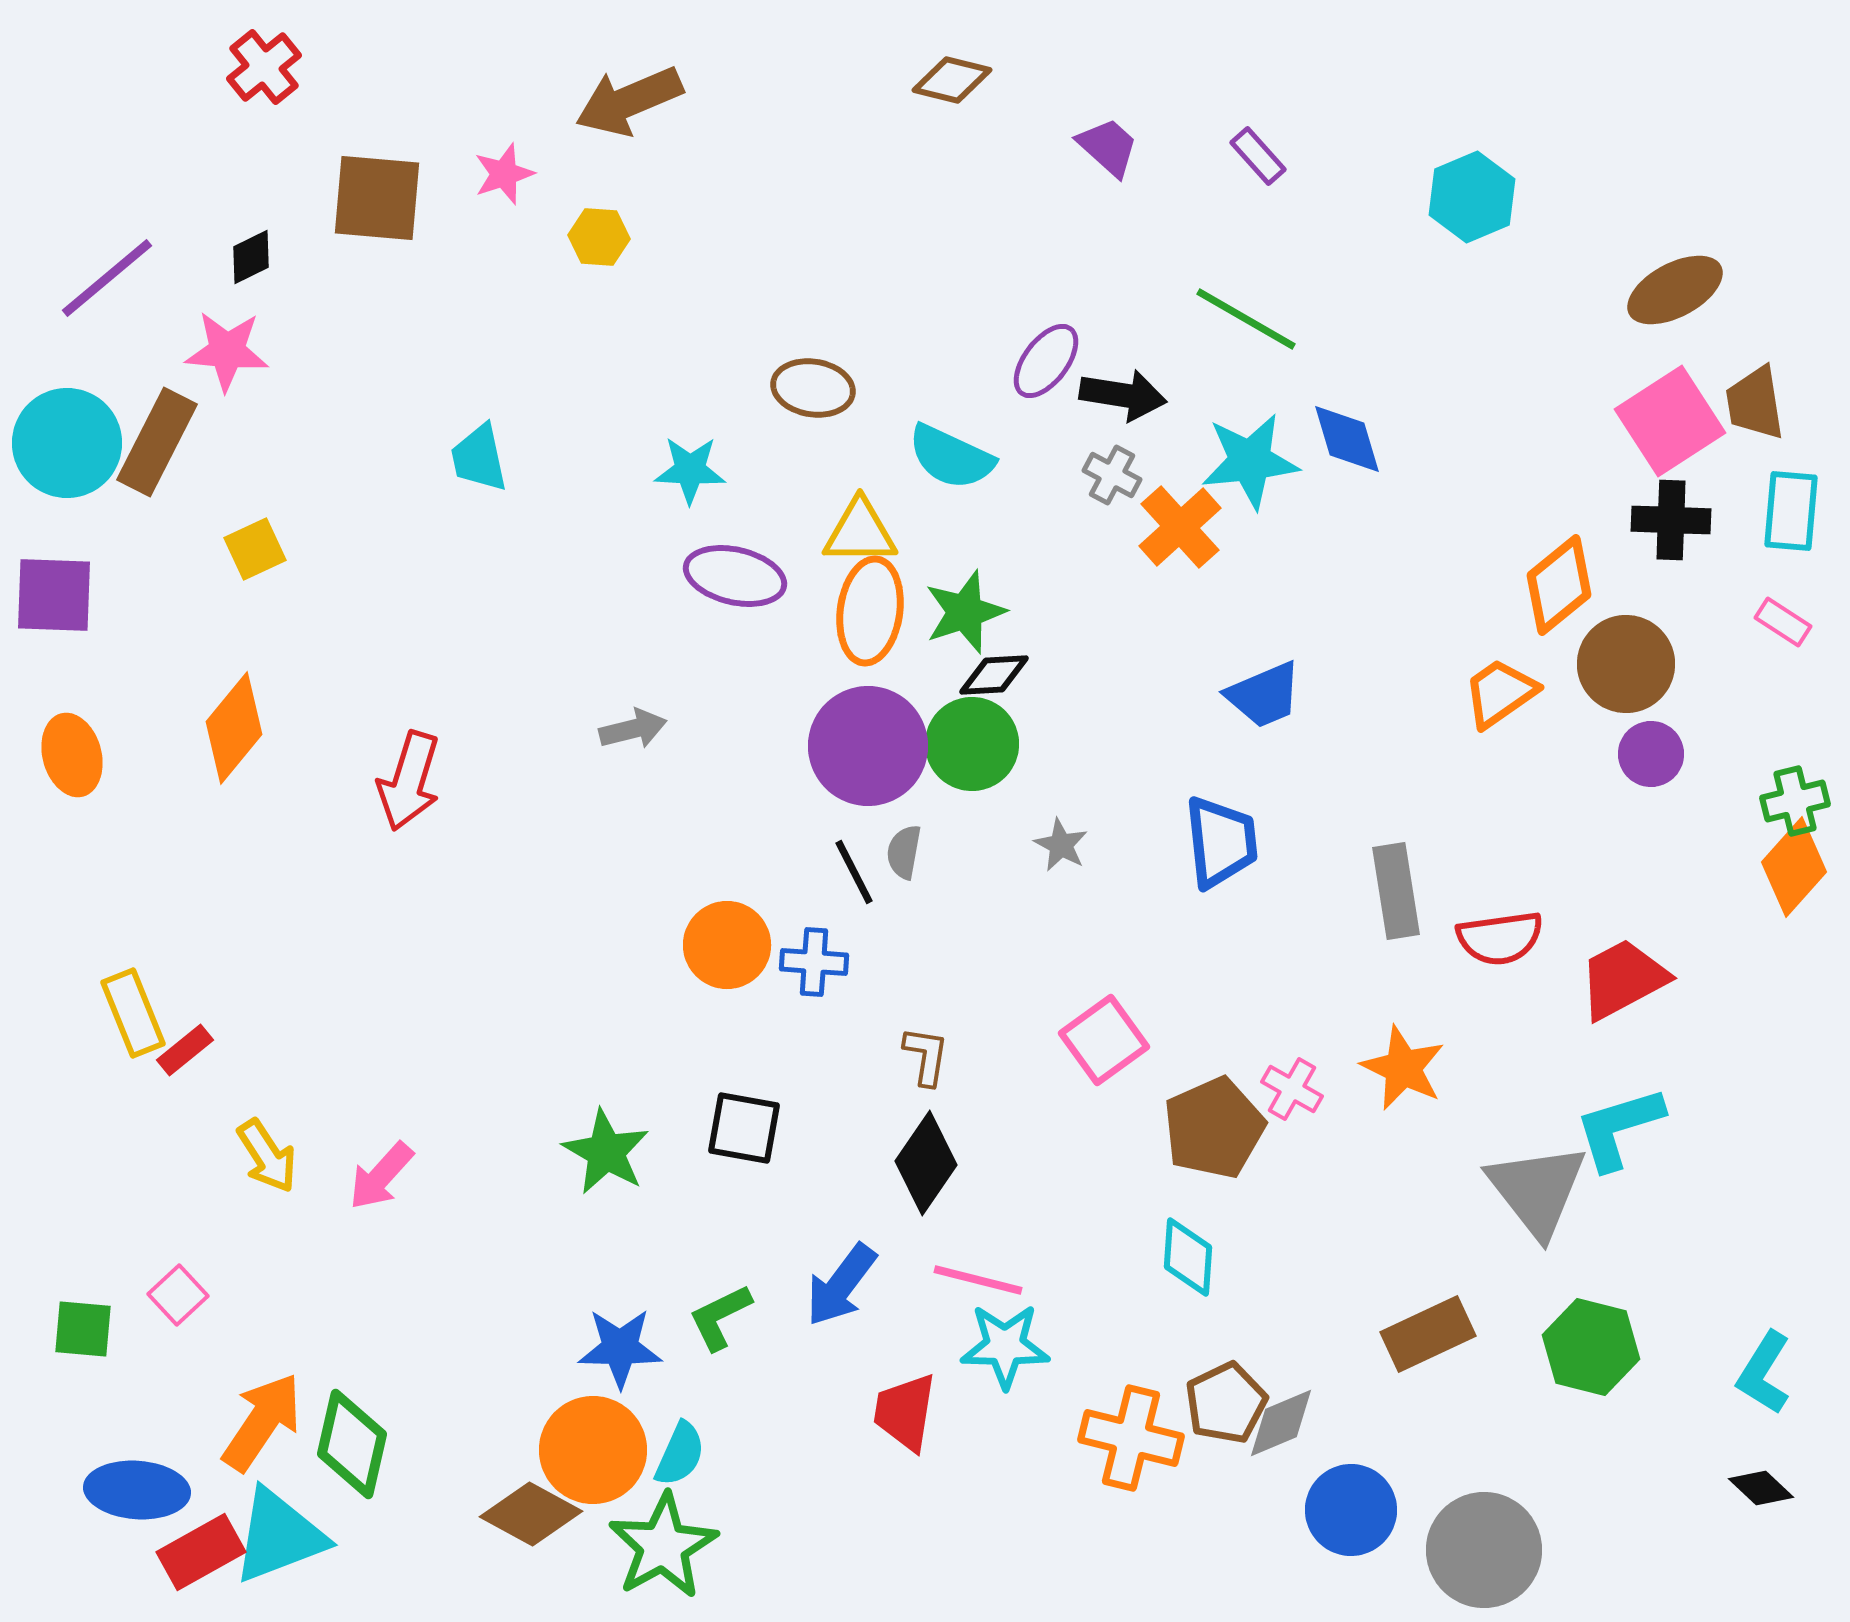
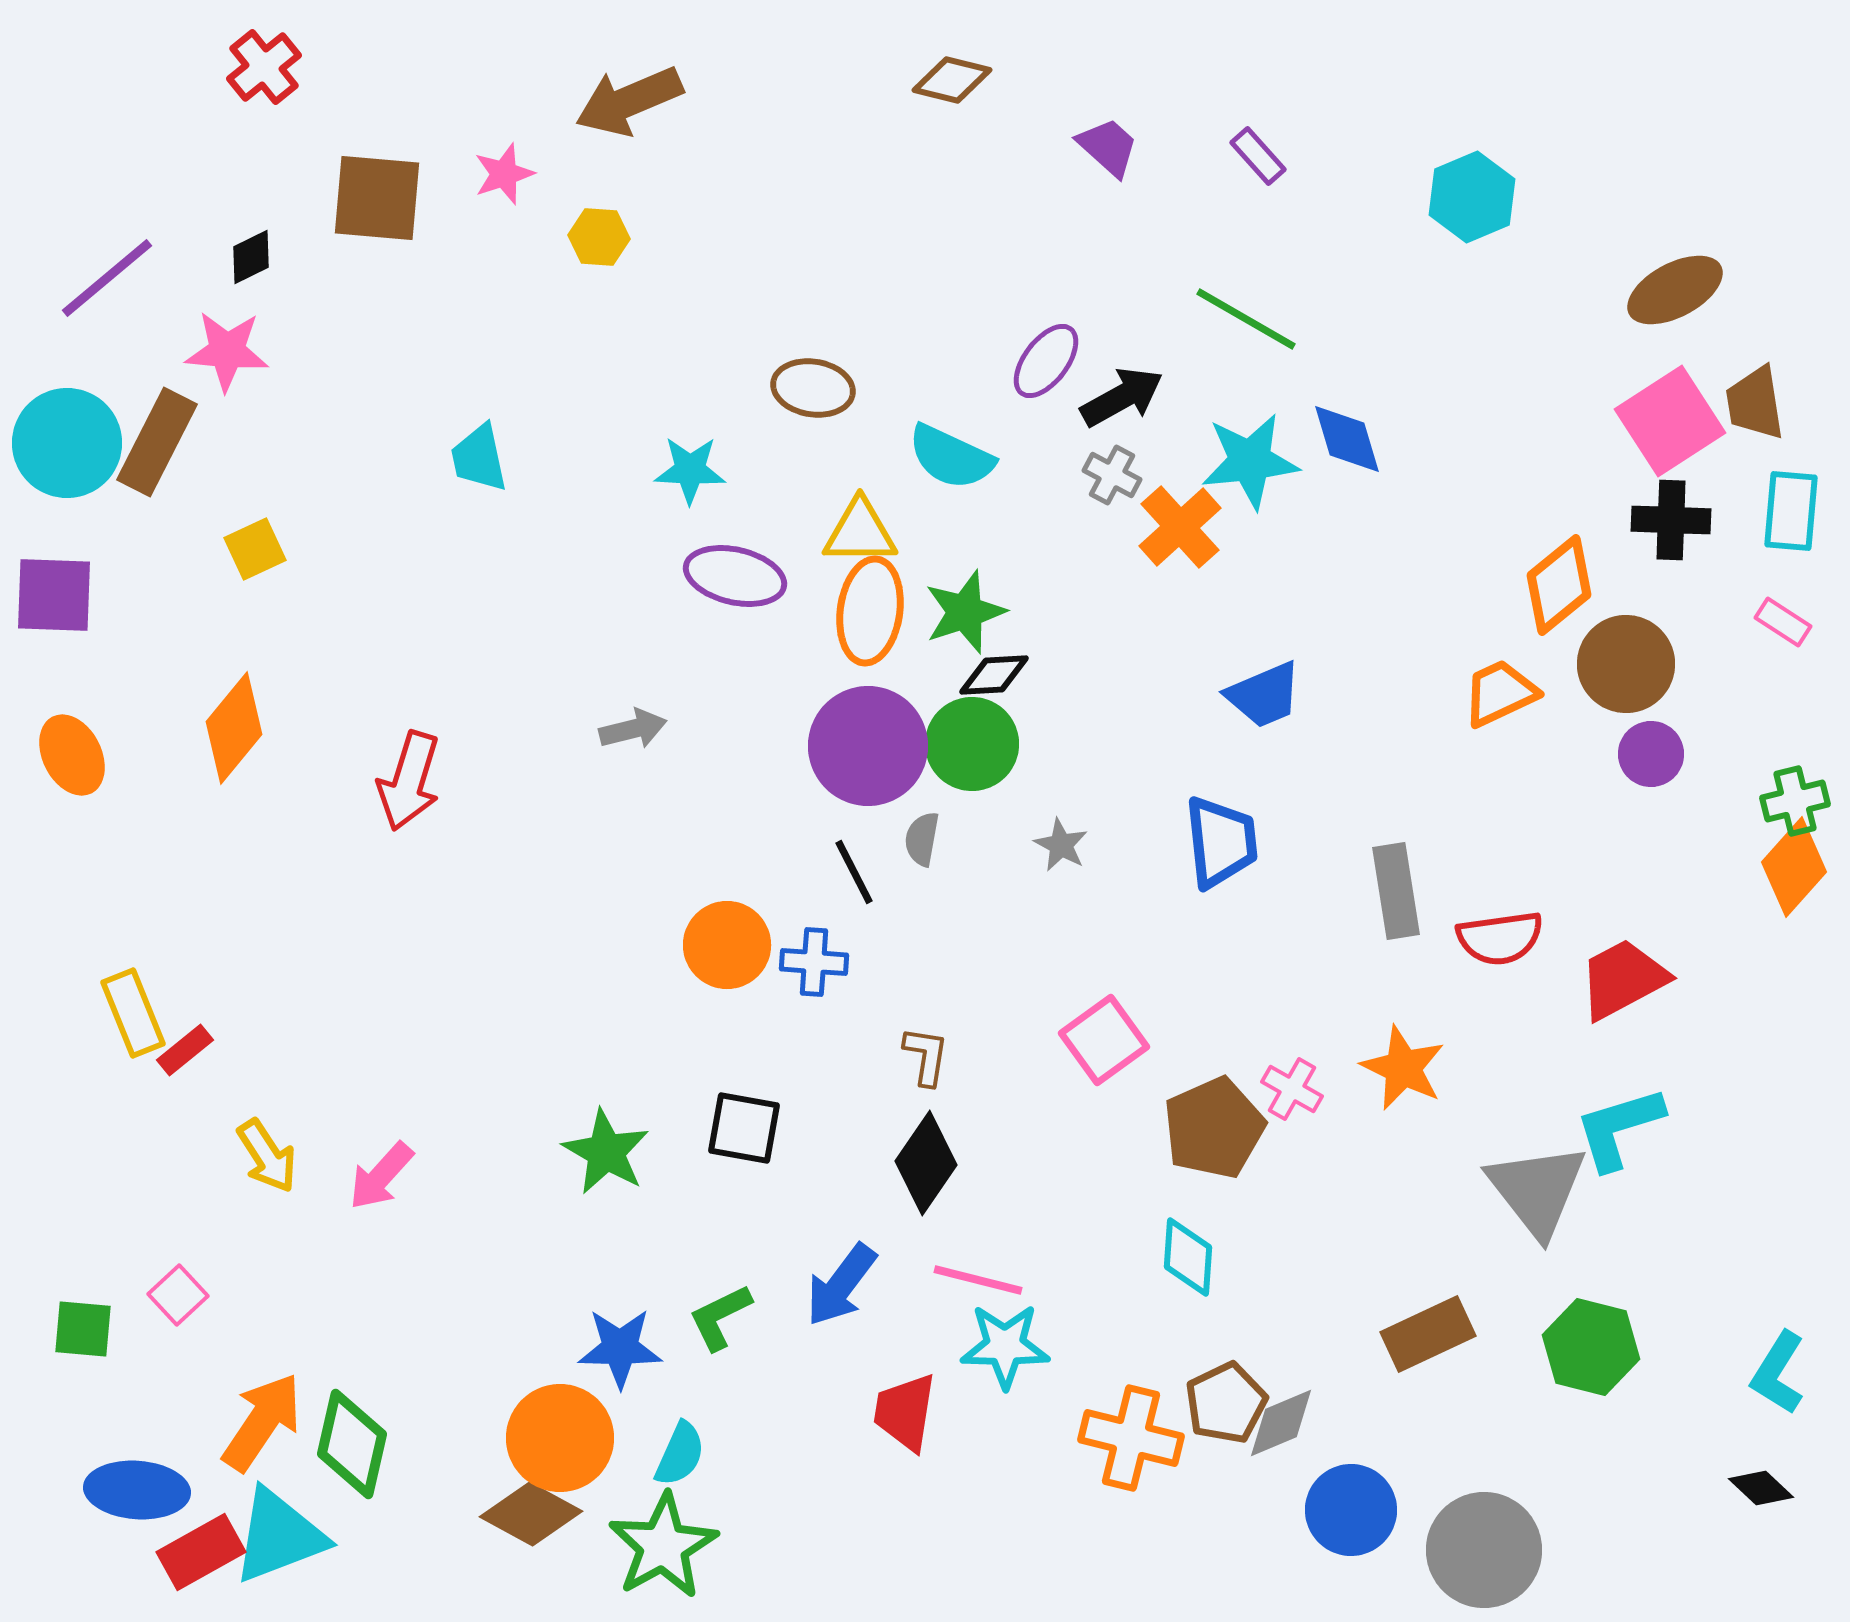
black arrow at (1123, 395): moved 1 px left, 2 px down; rotated 38 degrees counterclockwise
orange trapezoid at (1500, 693): rotated 10 degrees clockwise
orange ellipse at (72, 755): rotated 12 degrees counterclockwise
gray semicircle at (904, 852): moved 18 px right, 13 px up
cyan L-shape at (1764, 1373): moved 14 px right
orange circle at (593, 1450): moved 33 px left, 12 px up
